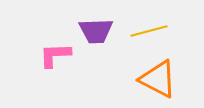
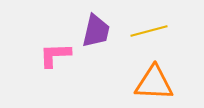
purple trapezoid: rotated 75 degrees counterclockwise
orange triangle: moved 4 px left, 4 px down; rotated 24 degrees counterclockwise
